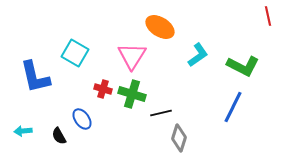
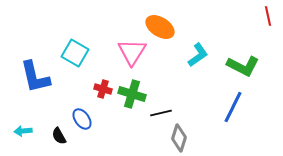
pink triangle: moved 4 px up
